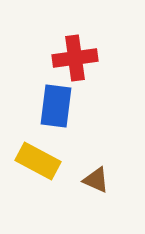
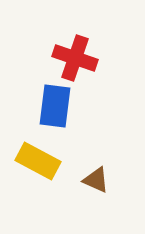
red cross: rotated 27 degrees clockwise
blue rectangle: moved 1 px left
